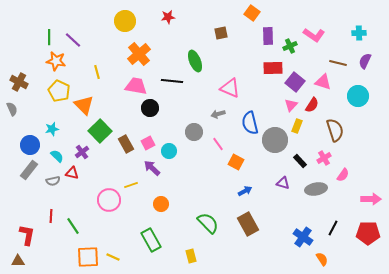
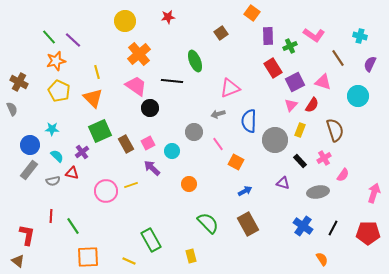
brown square at (221, 33): rotated 24 degrees counterclockwise
cyan cross at (359, 33): moved 1 px right, 3 px down; rotated 16 degrees clockwise
green line at (49, 37): rotated 42 degrees counterclockwise
orange star at (56, 61): rotated 24 degrees counterclockwise
purple semicircle at (365, 61): moved 5 px right, 3 px down
brown line at (338, 63): moved 5 px up; rotated 42 degrees clockwise
red rectangle at (273, 68): rotated 60 degrees clockwise
purple square at (295, 82): rotated 24 degrees clockwise
pink trapezoid at (136, 86): rotated 25 degrees clockwise
pink triangle at (230, 88): rotated 45 degrees counterclockwise
orange triangle at (84, 105): moved 9 px right, 7 px up
blue semicircle at (250, 123): moved 1 px left, 2 px up; rotated 15 degrees clockwise
yellow rectangle at (297, 126): moved 3 px right, 4 px down
cyan star at (52, 129): rotated 16 degrees clockwise
green square at (100, 131): rotated 20 degrees clockwise
cyan circle at (169, 151): moved 3 px right
gray ellipse at (316, 189): moved 2 px right, 3 px down
pink arrow at (371, 199): moved 3 px right, 6 px up; rotated 72 degrees counterclockwise
pink circle at (109, 200): moved 3 px left, 9 px up
orange circle at (161, 204): moved 28 px right, 20 px up
blue cross at (303, 237): moved 11 px up
yellow line at (113, 257): moved 16 px right, 4 px down
brown triangle at (18, 261): rotated 40 degrees clockwise
